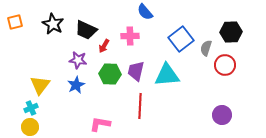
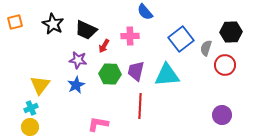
pink L-shape: moved 2 px left
